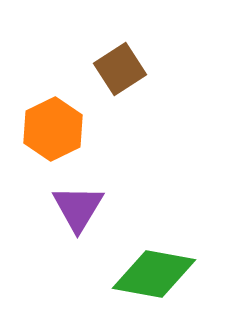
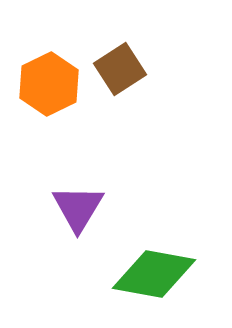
orange hexagon: moved 4 px left, 45 px up
